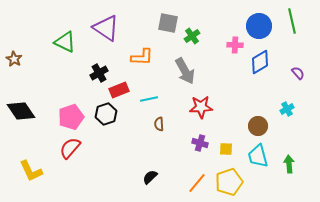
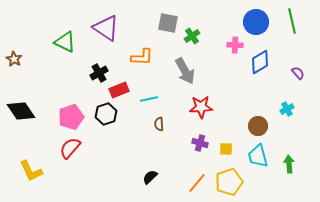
blue circle: moved 3 px left, 4 px up
